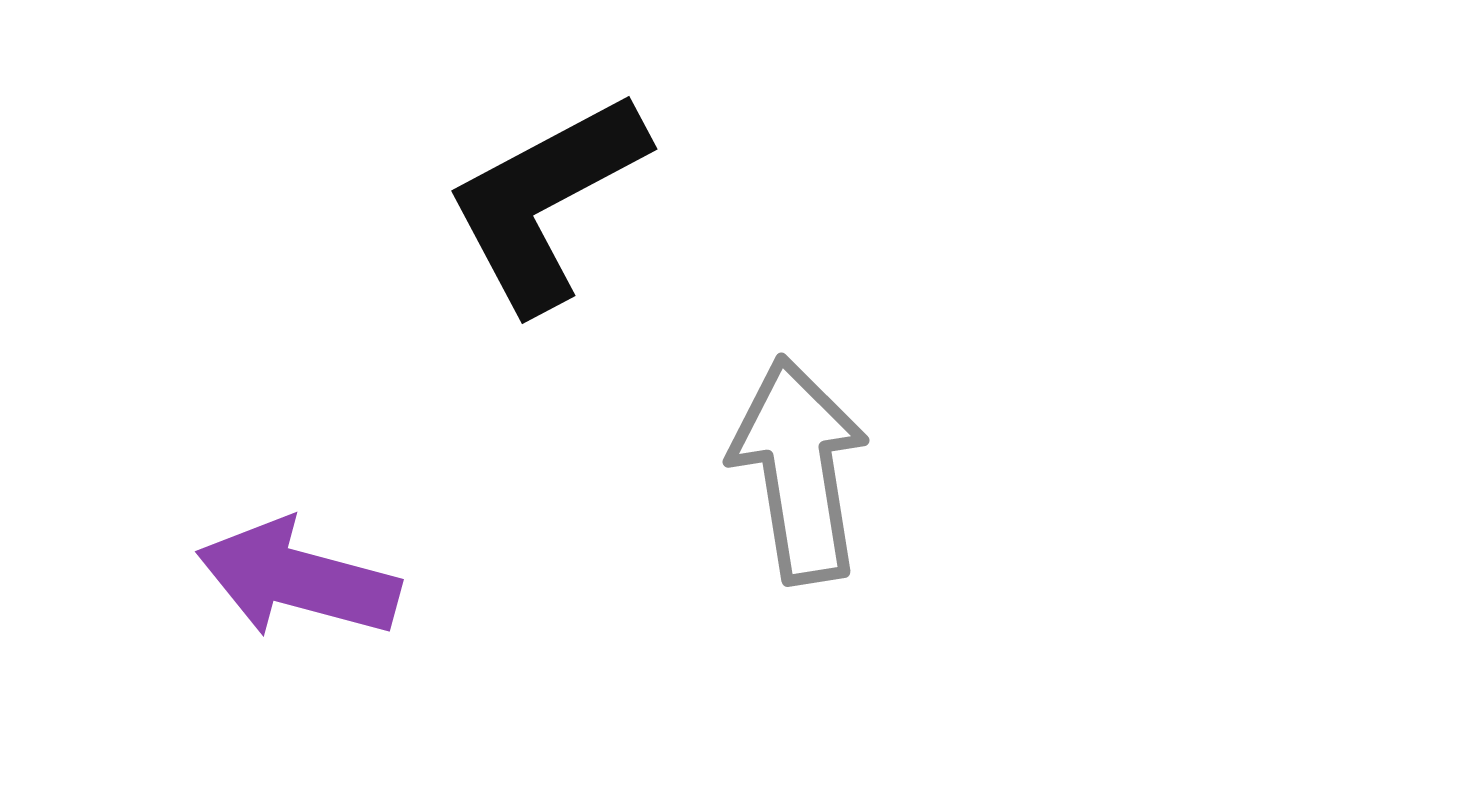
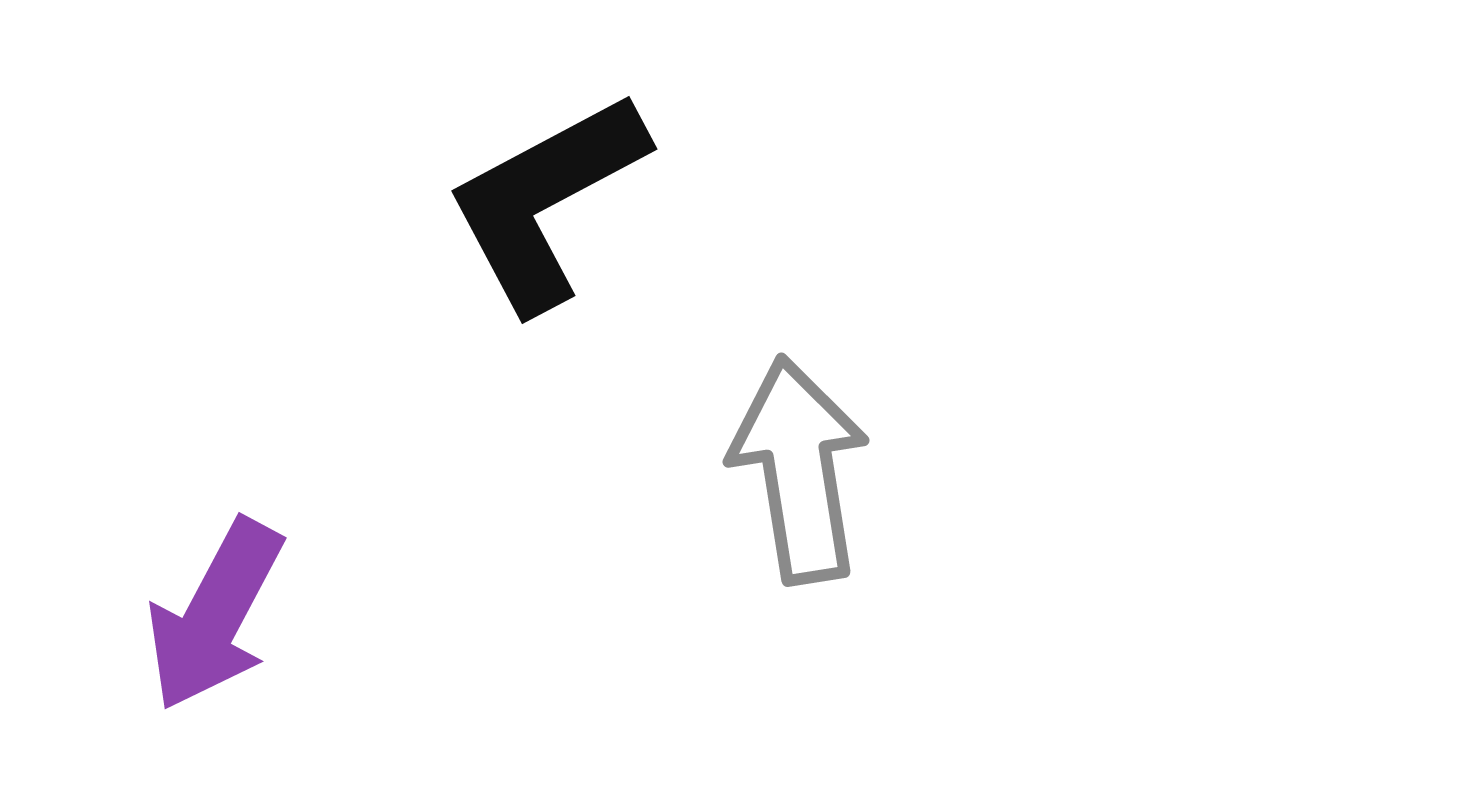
purple arrow: moved 83 px left, 36 px down; rotated 77 degrees counterclockwise
